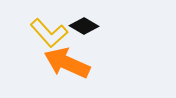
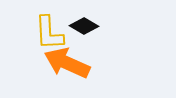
yellow L-shape: rotated 39 degrees clockwise
